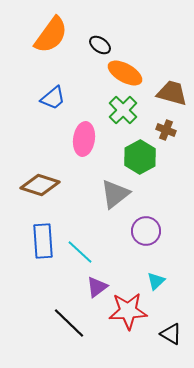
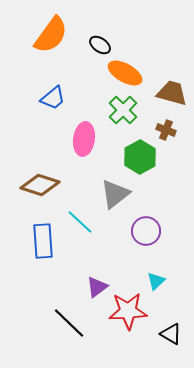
cyan line: moved 30 px up
